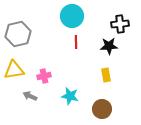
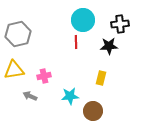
cyan circle: moved 11 px right, 4 px down
yellow rectangle: moved 5 px left, 3 px down; rotated 24 degrees clockwise
cyan star: rotated 18 degrees counterclockwise
brown circle: moved 9 px left, 2 px down
